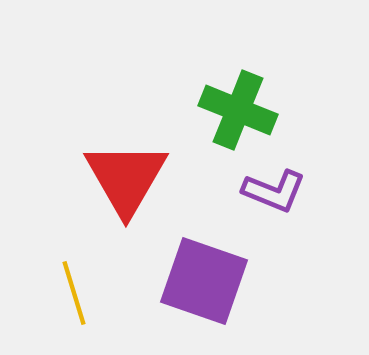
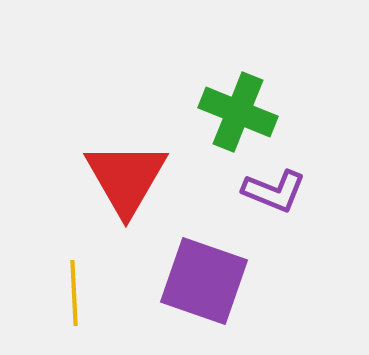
green cross: moved 2 px down
yellow line: rotated 14 degrees clockwise
